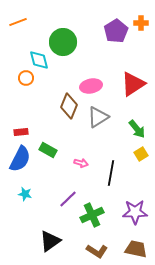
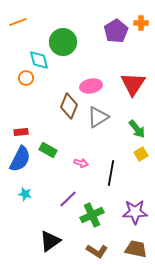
red triangle: rotated 24 degrees counterclockwise
